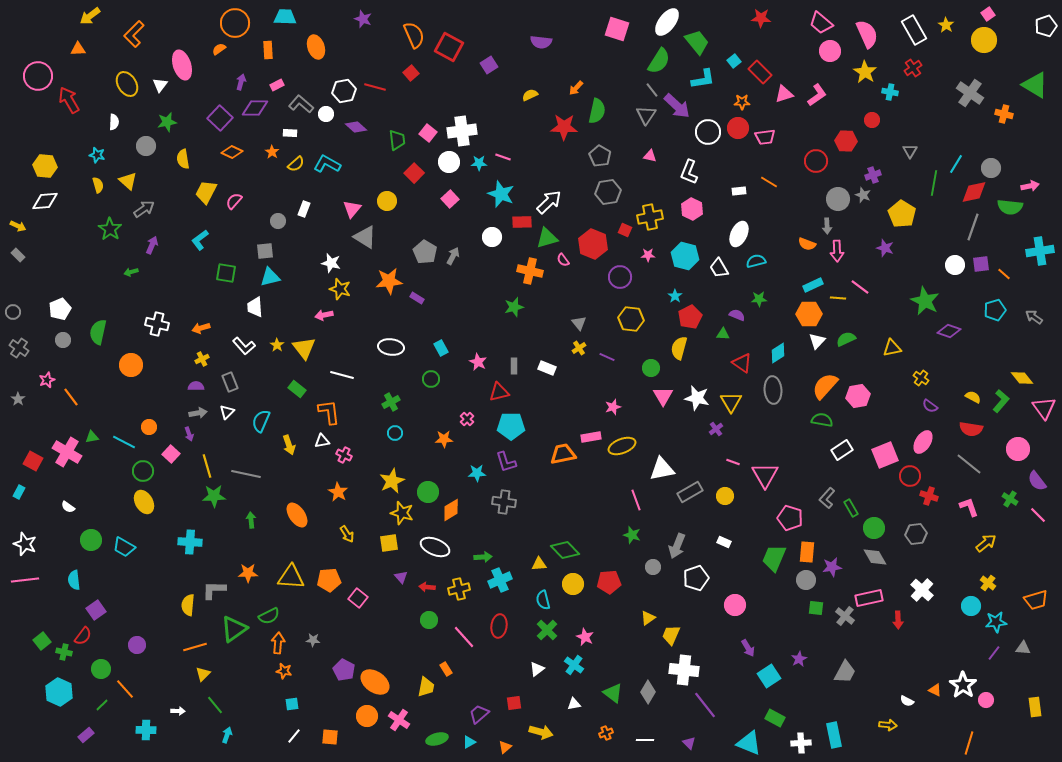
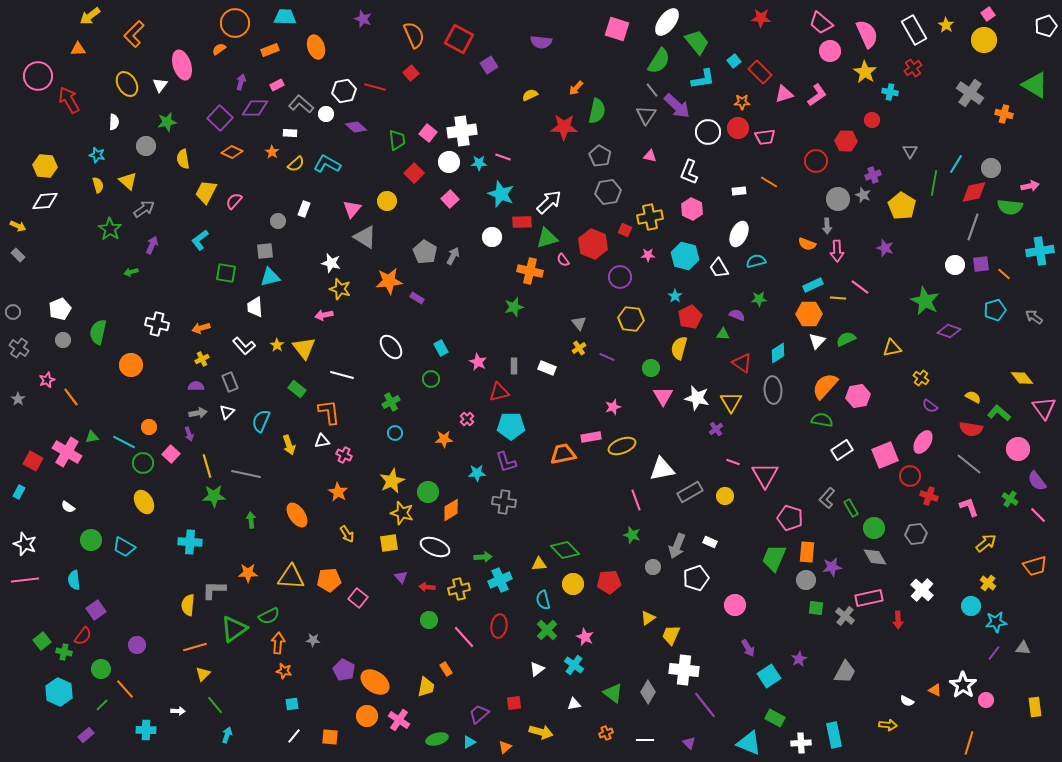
red square at (449, 47): moved 10 px right, 8 px up
orange rectangle at (268, 50): moved 2 px right; rotated 72 degrees clockwise
yellow pentagon at (902, 214): moved 8 px up
white ellipse at (391, 347): rotated 45 degrees clockwise
green L-shape at (1001, 401): moved 2 px left, 12 px down; rotated 90 degrees counterclockwise
green circle at (143, 471): moved 8 px up
white rectangle at (724, 542): moved 14 px left
orange trapezoid at (1036, 600): moved 1 px left, 34 px up
